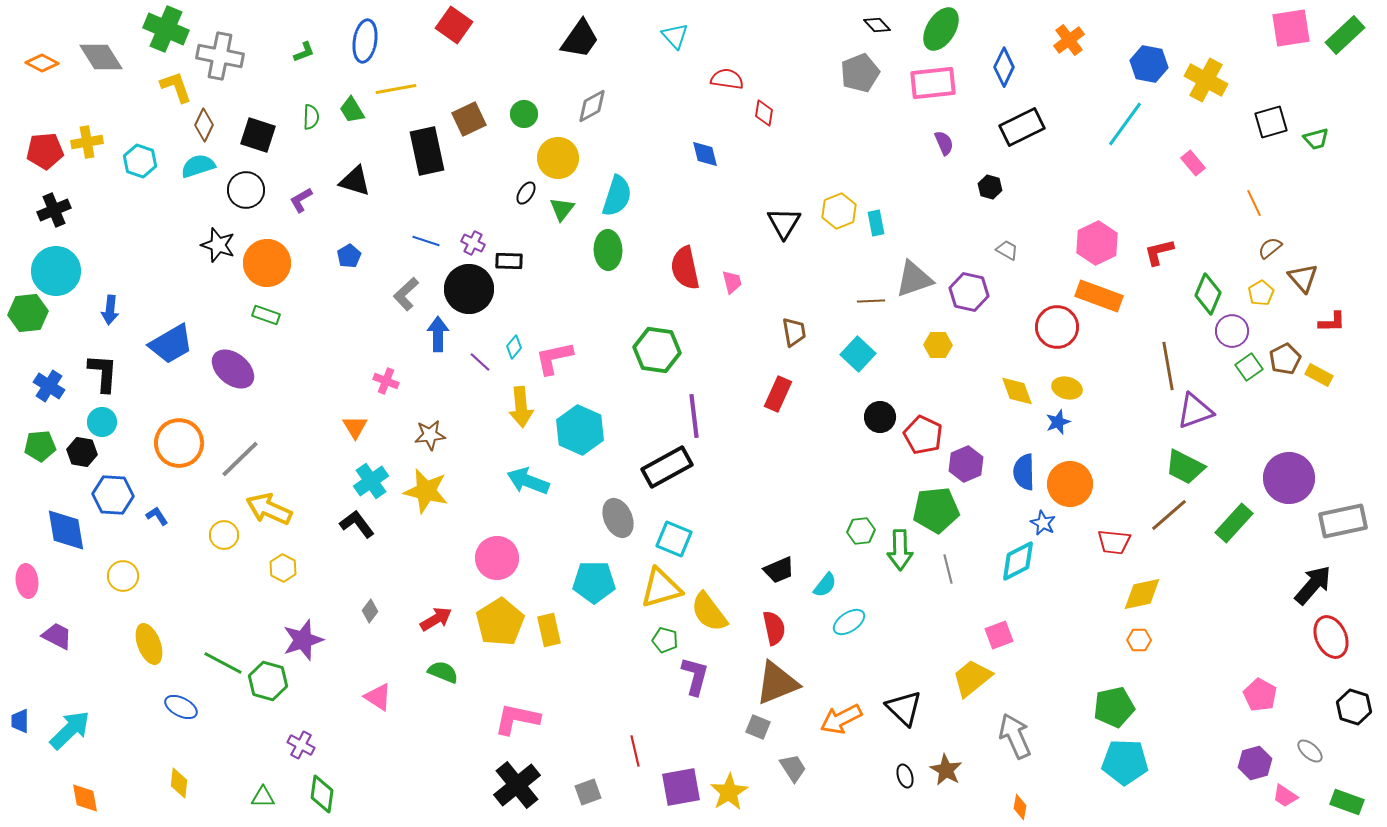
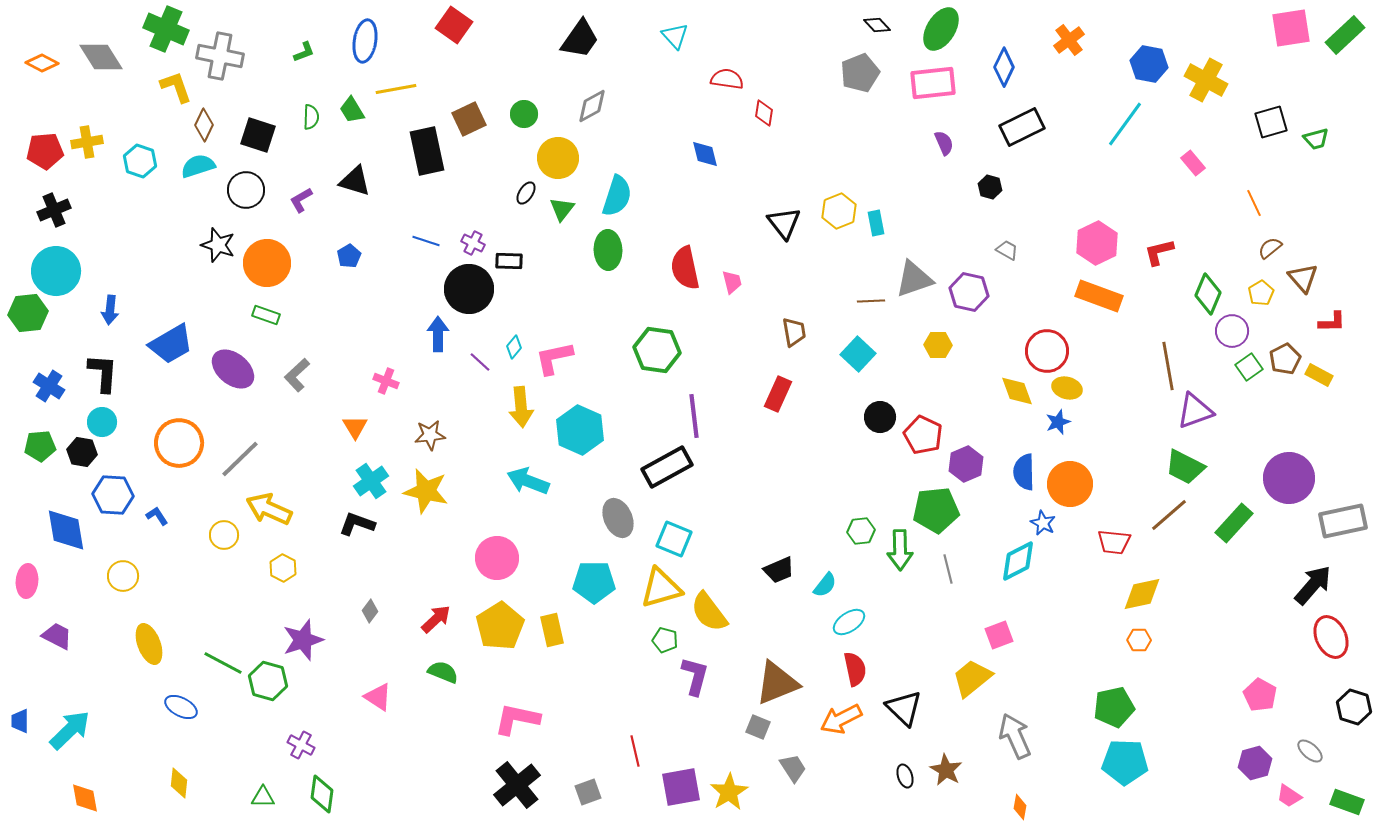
black triangle at (784, 223): rotated 9 degrees counterclockwise
gray L-shape at (406, 294): moved 109 px left, 81 px down
red circle at (1057, 327): moved 10 px left, 24 px down
black L-shape at (357, 524): rotated 33 degrees counterclockwise
pink ellipse at (27, 581): rotated 12 degrees clockwise
red arrow at (436, 619): rotated 12 degrees counterclockwise
yellow pentagon at (500, 622): moved 4 px down
red semicircle at (774, 628): moved 81 px right, 41 px down
yellow rectangle at (549, 630): moved 3 px right
pink trapezoid at (1285, 796): moved 4 px right
